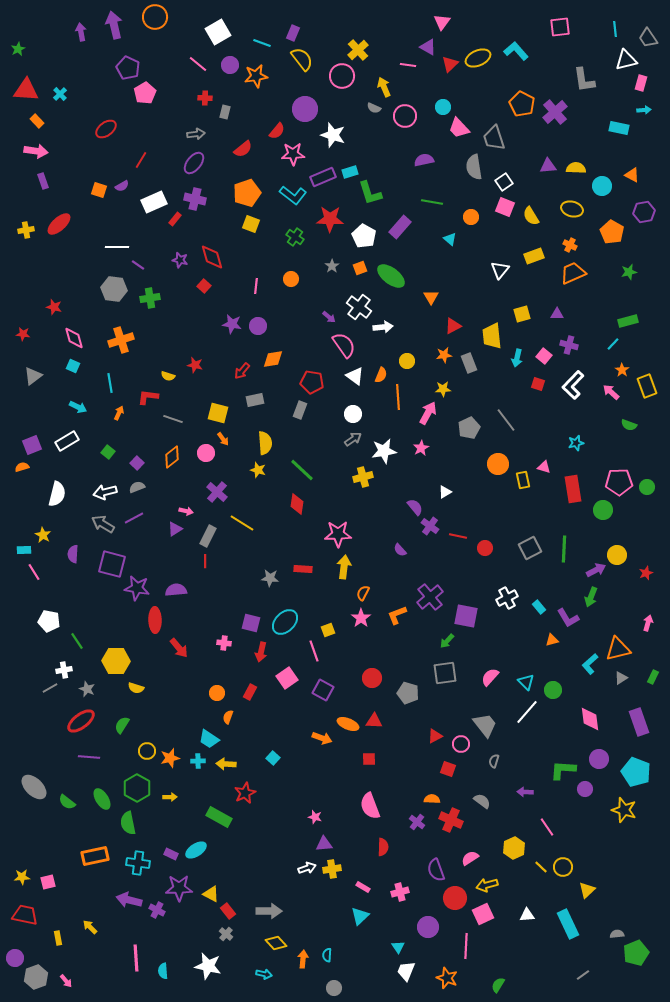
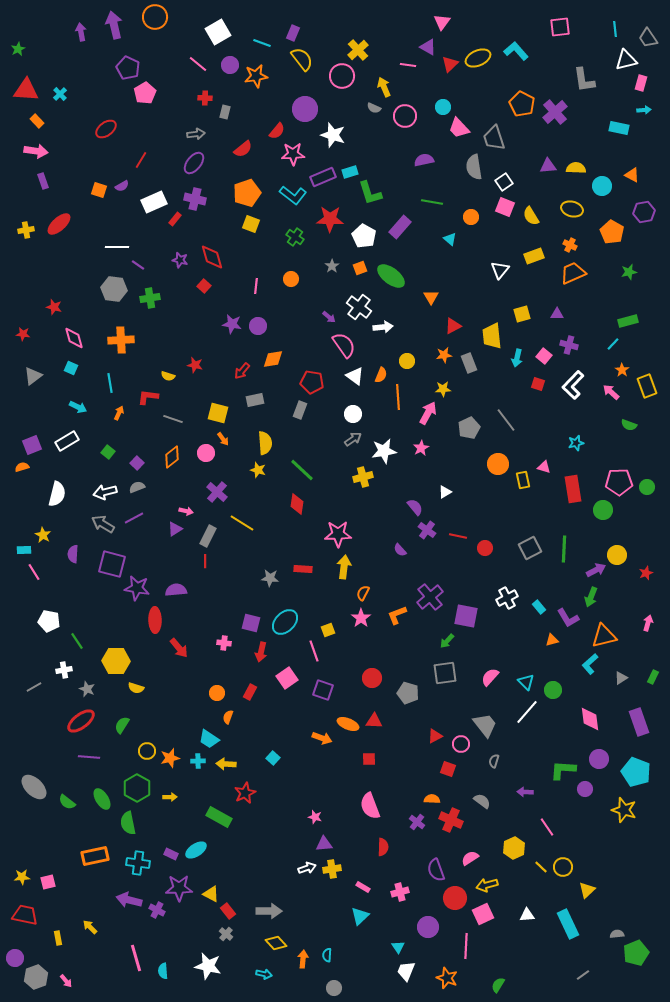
orange cross at (121, 340): rotated 15 degrees clockwise
cyan square at (73, 366): moved 2 px left, 2 px down
purple cross at (430, 526): moved 3 px left, 4 px down
orange triangle at (618, 649): moved 14 px left, 13 px up
gray line at (50, 688): moved 16 px left, 1 px up
purple square at (323, 690): rotated 10 degrees counterclockwise
pink line at (136, 958): rotated 12 degrees counterclockwise
